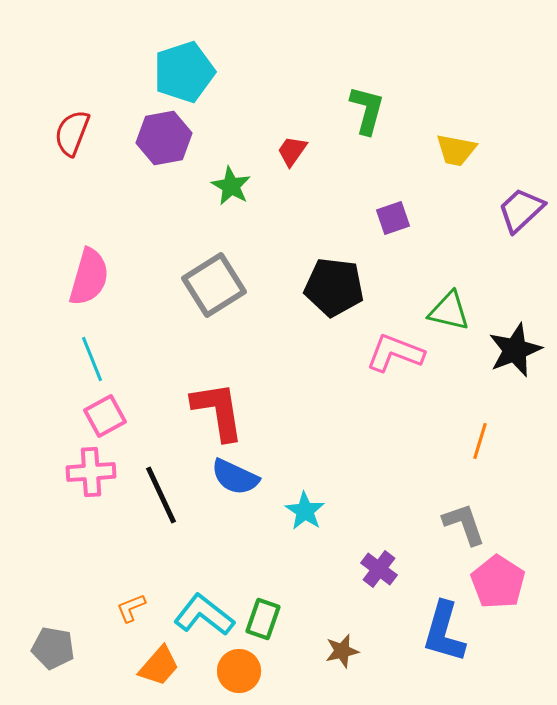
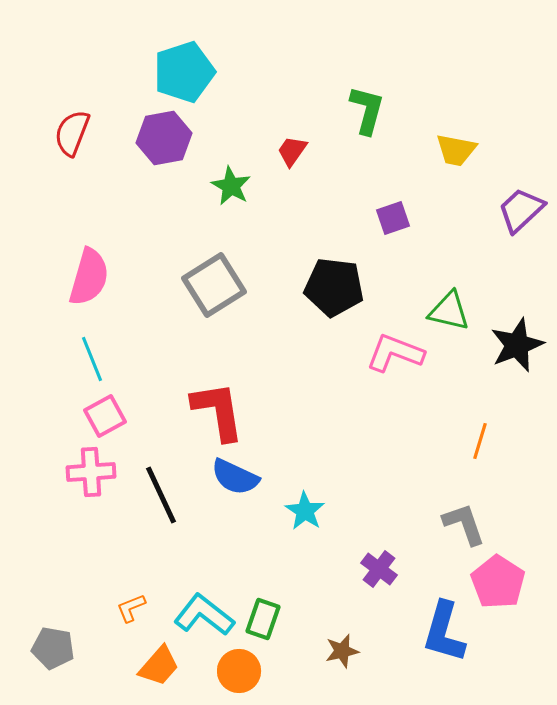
black star: moved 2 px right, 5 px up
